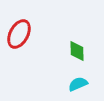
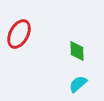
cyan semicircle: rotated 18 degrees counterclockwise
